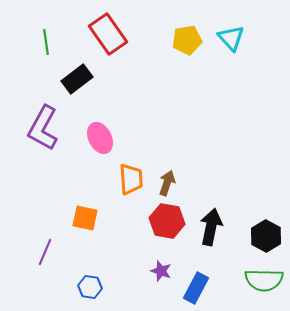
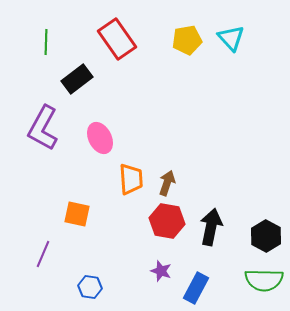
red rectangle: moved 9 px right, 5 px down
green line: rotated 10 degrees clockwise
orange square: moved 8 px left, 4 px up
purple line: moved 2 px left, 2 px down
